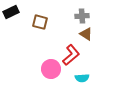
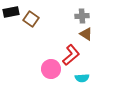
black rectangle: rotated 14 degrees clockwise
brown square: moved 9 px left, 3 px up; rotated 21 degrees clockwise
